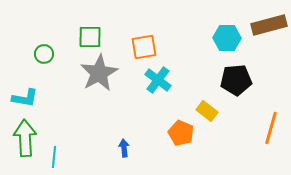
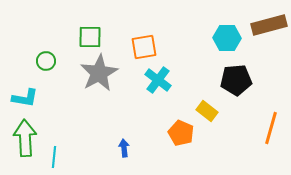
green circle: moved 2 px right, 7 px down
